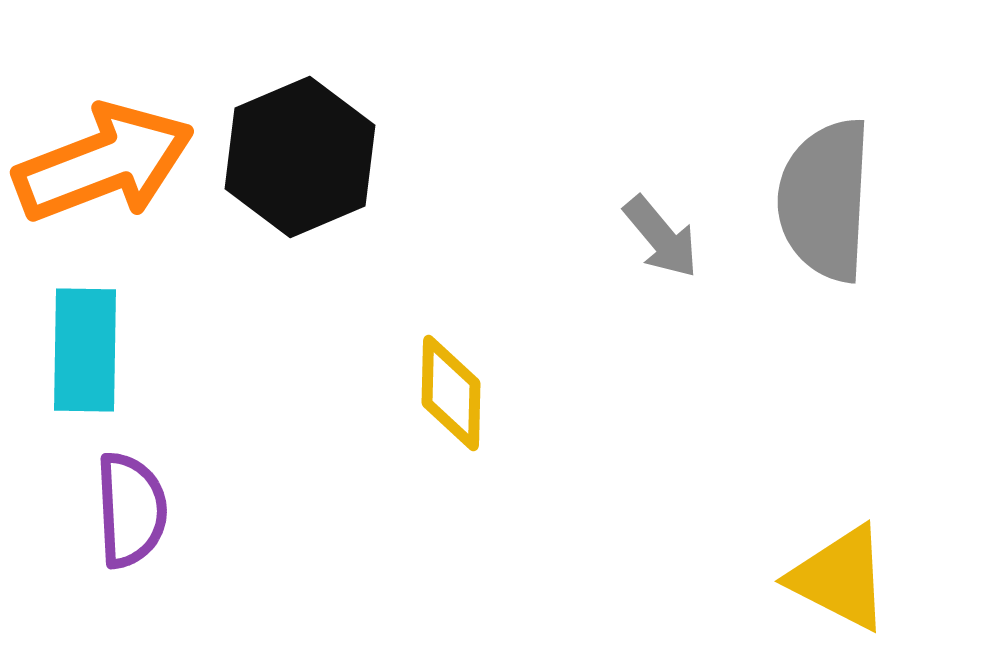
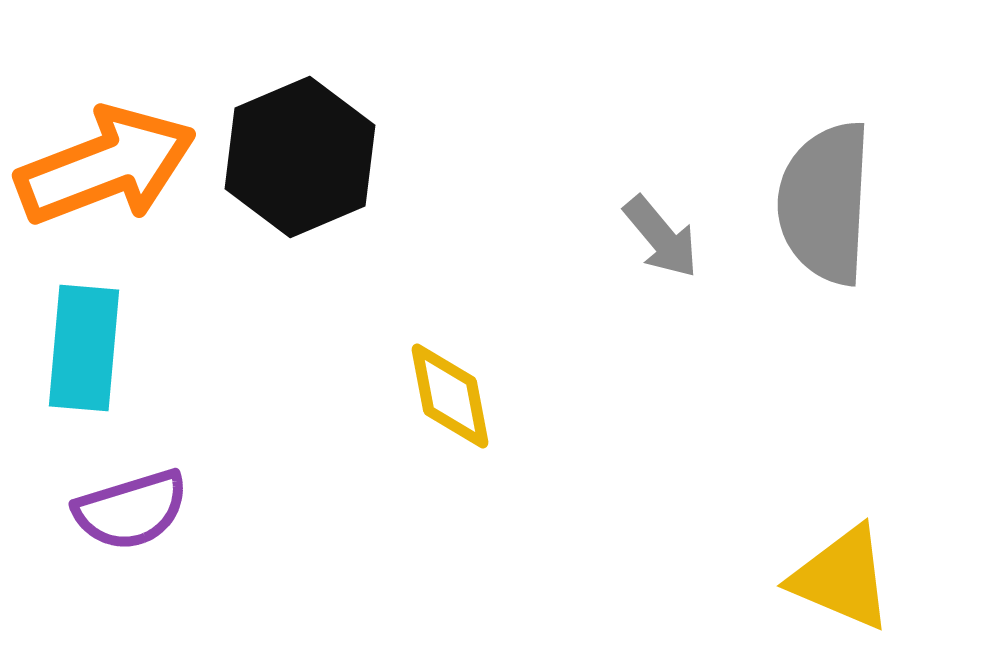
orange arrow: moved 2 px right, 3 px down
gray semicircle: moved 3 px down
cyan rectangle: moved 1 px left, 2 px up; rotated 4 degrees clockwise
yellow diamond: moved 1 px left, 3 px down; rotated 12 degrees counterclockwise
purple semicircle: rotated 76 degrees clockwise
yellow triangle: moved 2 px right; rotated 4 degrees counterclockwise
